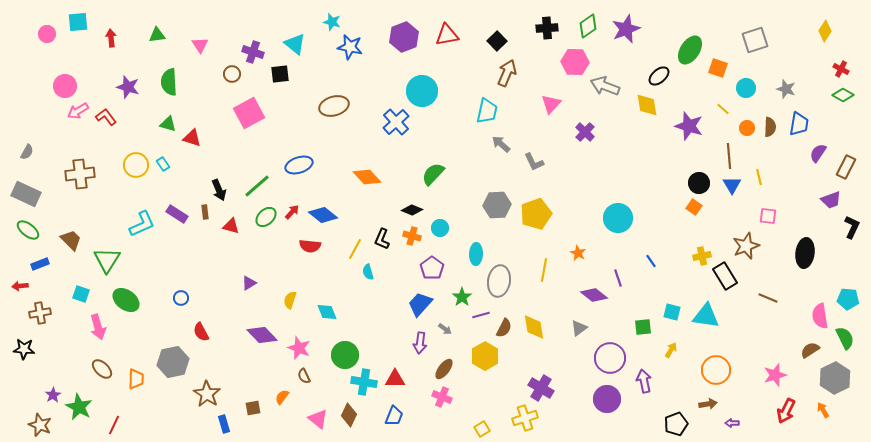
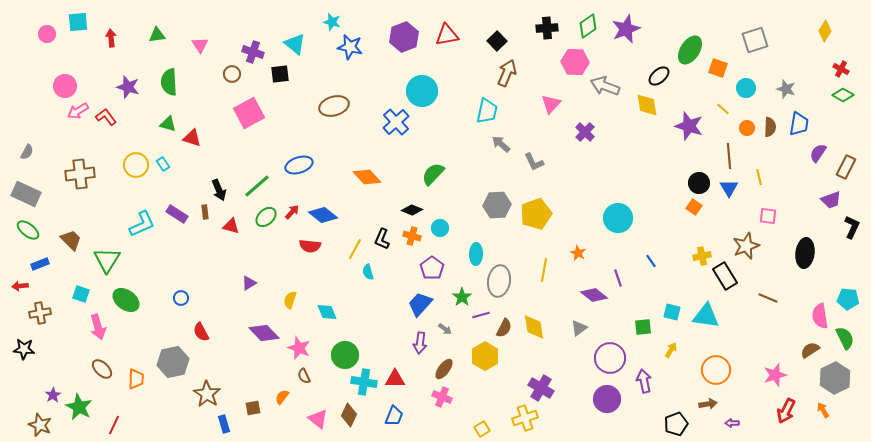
blue triangle at (732, 185): moved 3 px left, 3 px down
purple diamond at (262, 335): moved 2 px right, 2 px up
